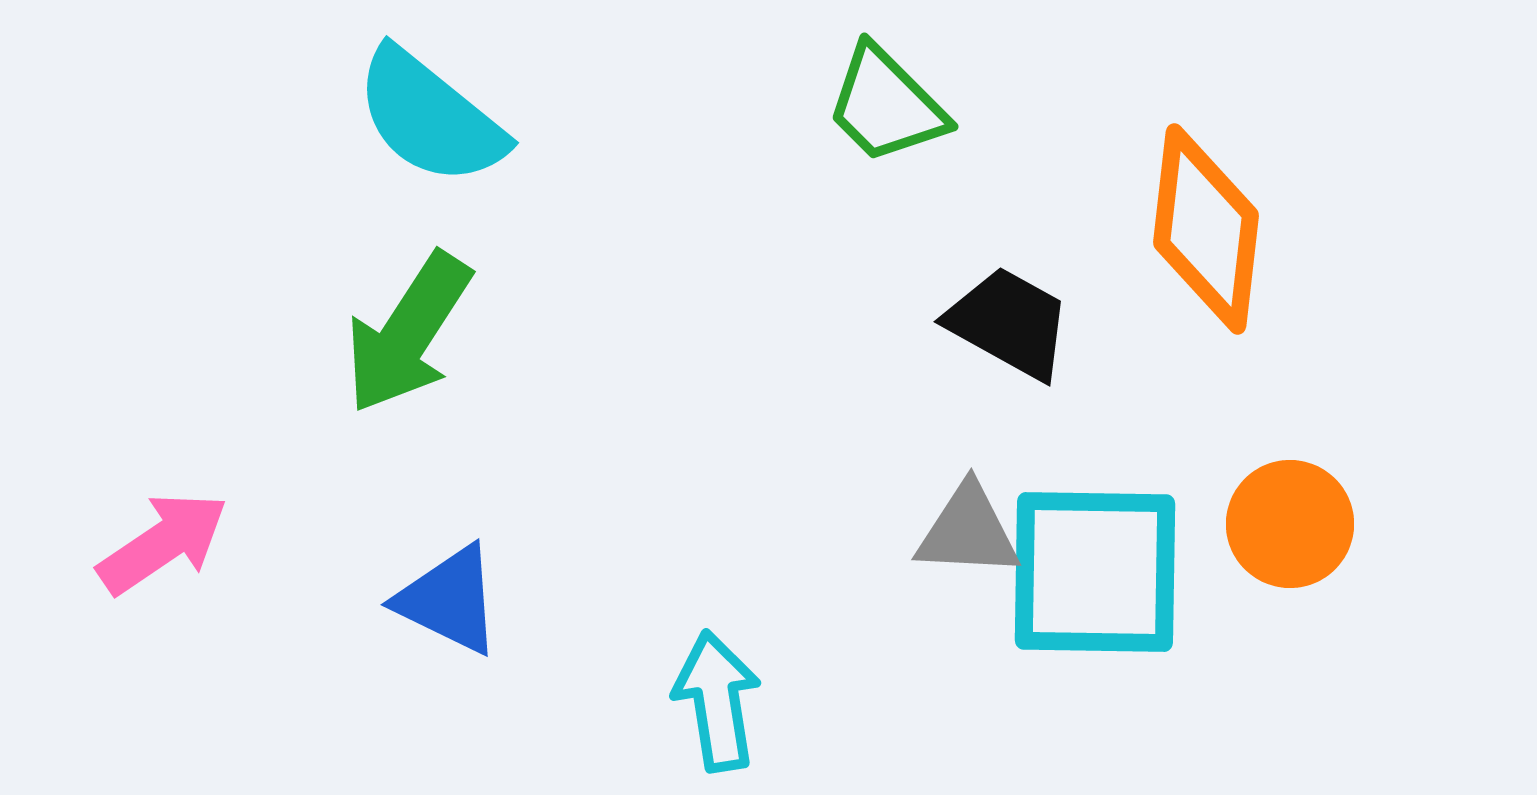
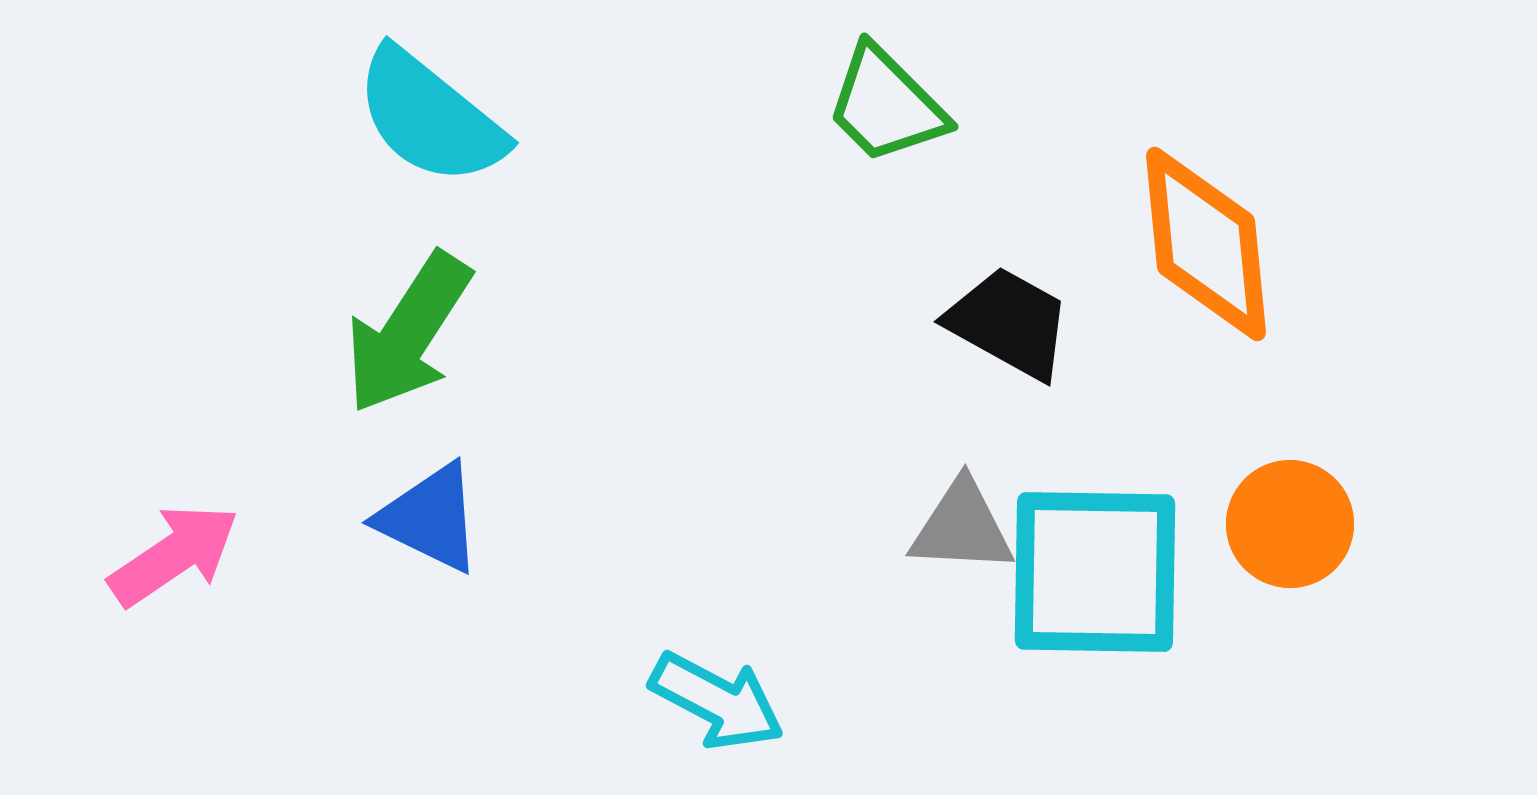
orange diamond: moved 15 px down; rotated 12 degrees counterclockwise
gray triangle: moved 6 px left, 4 px up
pink arrow: moved 11 px right, 12 px down
blue triangle: moved 19 px left, 82 px up
cyan arrow: rotated 127 degrees clockwise
